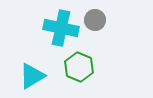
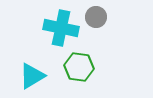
gray circle: moved 1 px right, 3 px up
green hexagon: rotated 16 degrees counterclockwise
